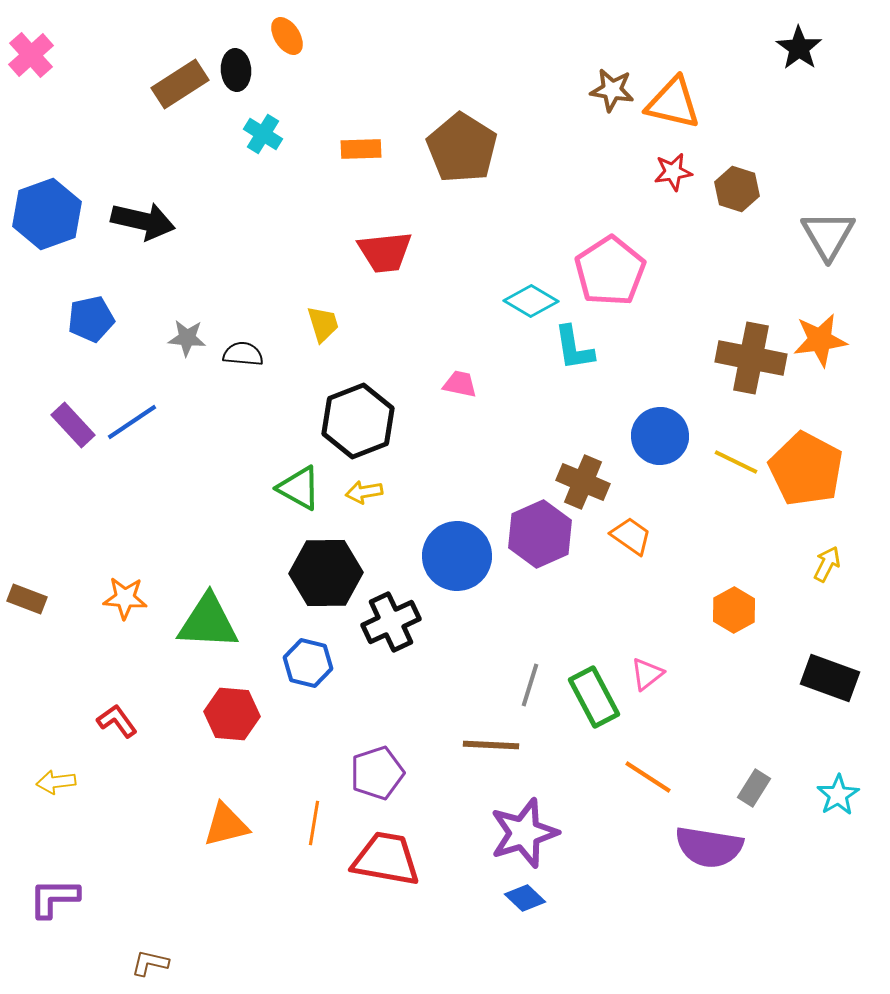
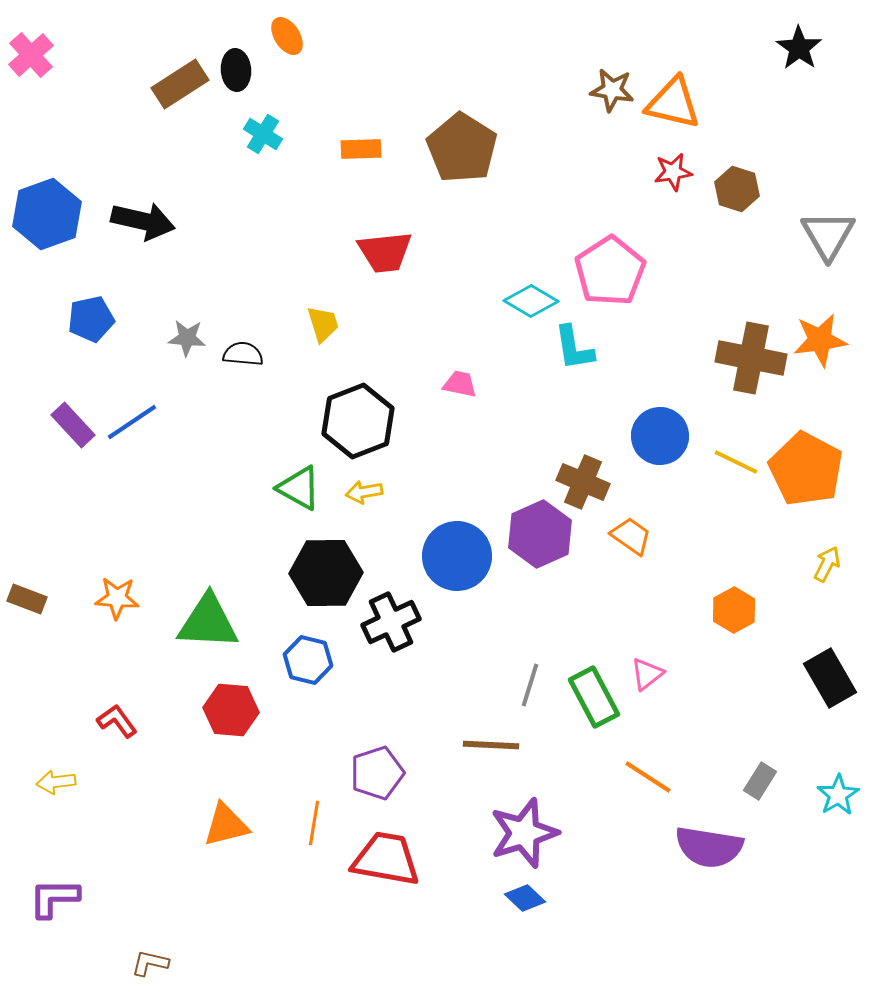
orange star at (125, 598): moved 8 px left
blue hexagon at (308, 663): moved 3 px up
black rectangle at (830, 678): rotated 40 degrees clockwise
red hexagon at (232, 714): moved 1 px left, 4 px up
gray rectangle at (754, 788): moved 6 px right, 7 px up
